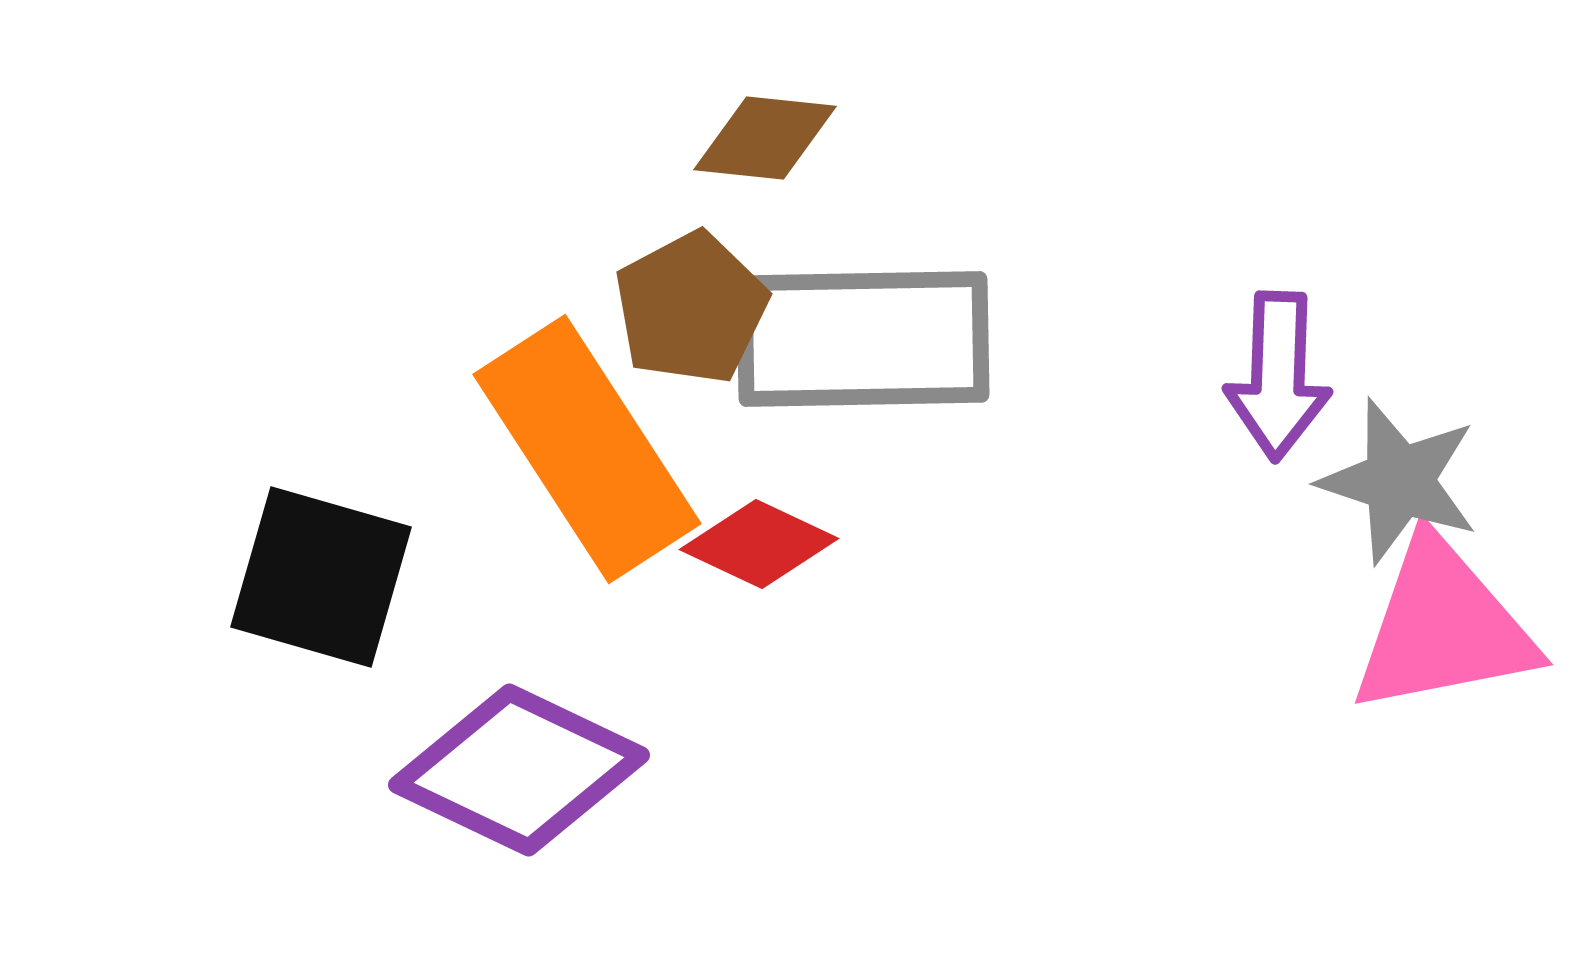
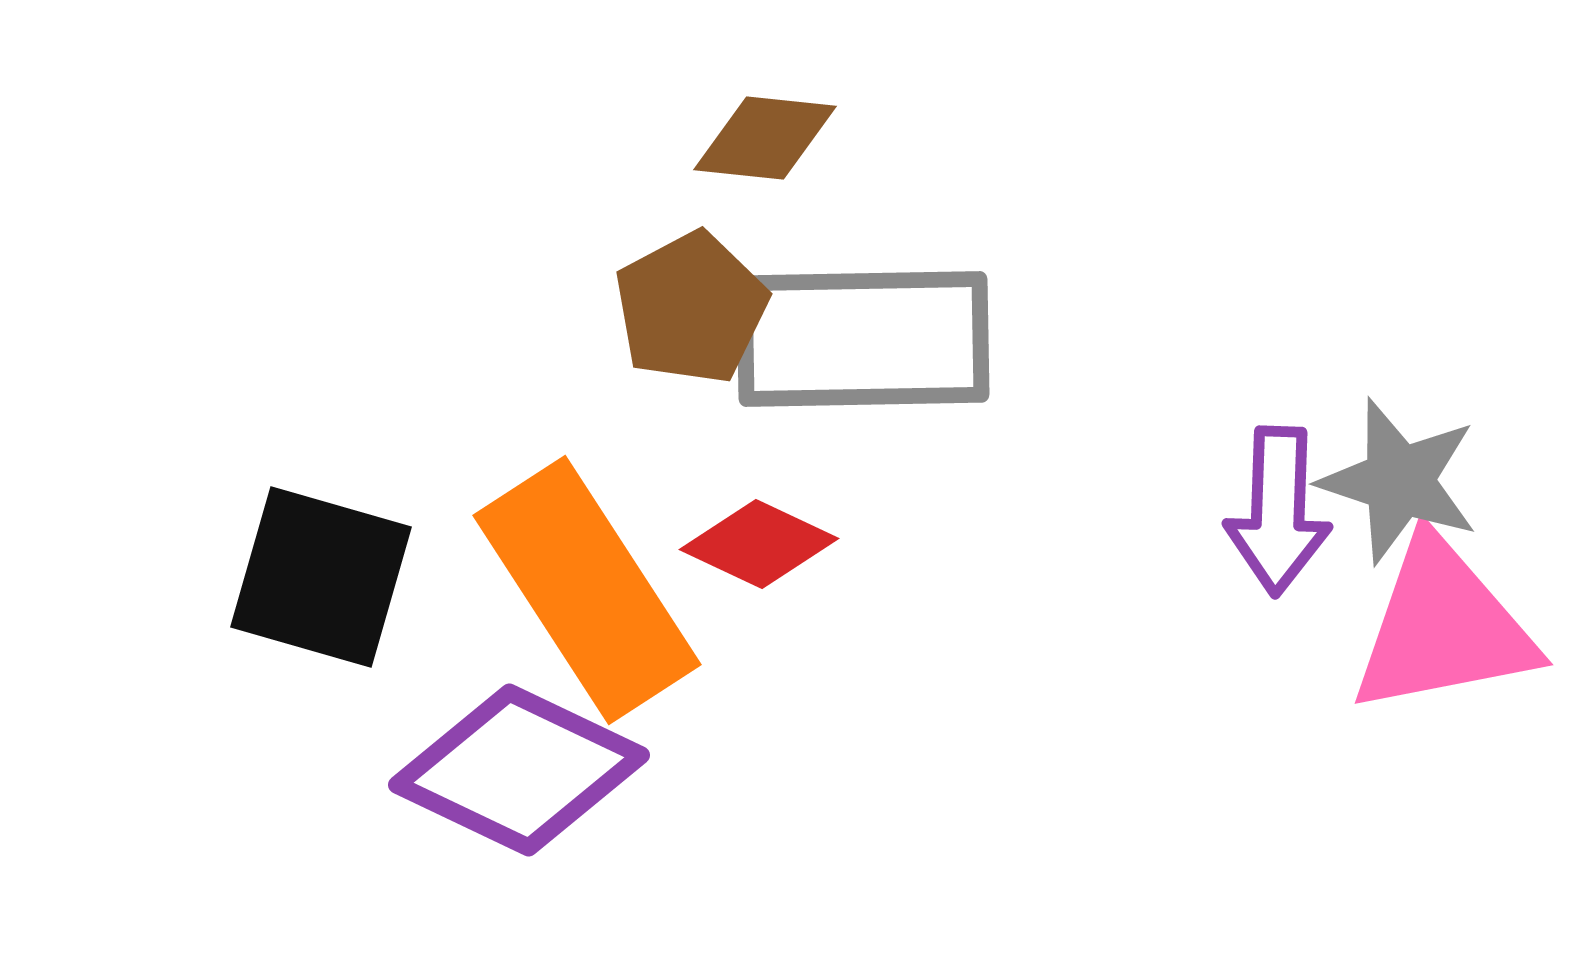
purple arrow: moved 135 px down
orange rectangle: moved 141 px down
